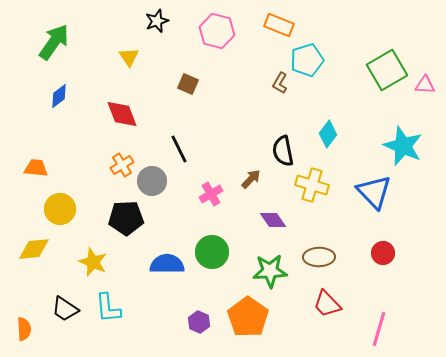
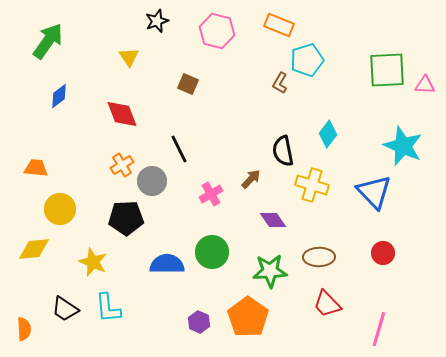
green arrow: moved 6 px left, 1 px up
green square: rotated 27 degrees clockwise
